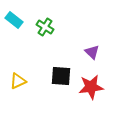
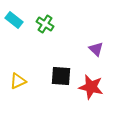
green cross: moved 3 px up
purple triangle: moved 4 px right, 3 px up
red star: rotated 20 degrees clockwise
